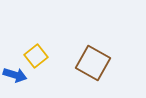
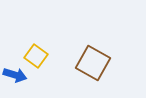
yellow square: rotated 15 degrees counterclockwise
